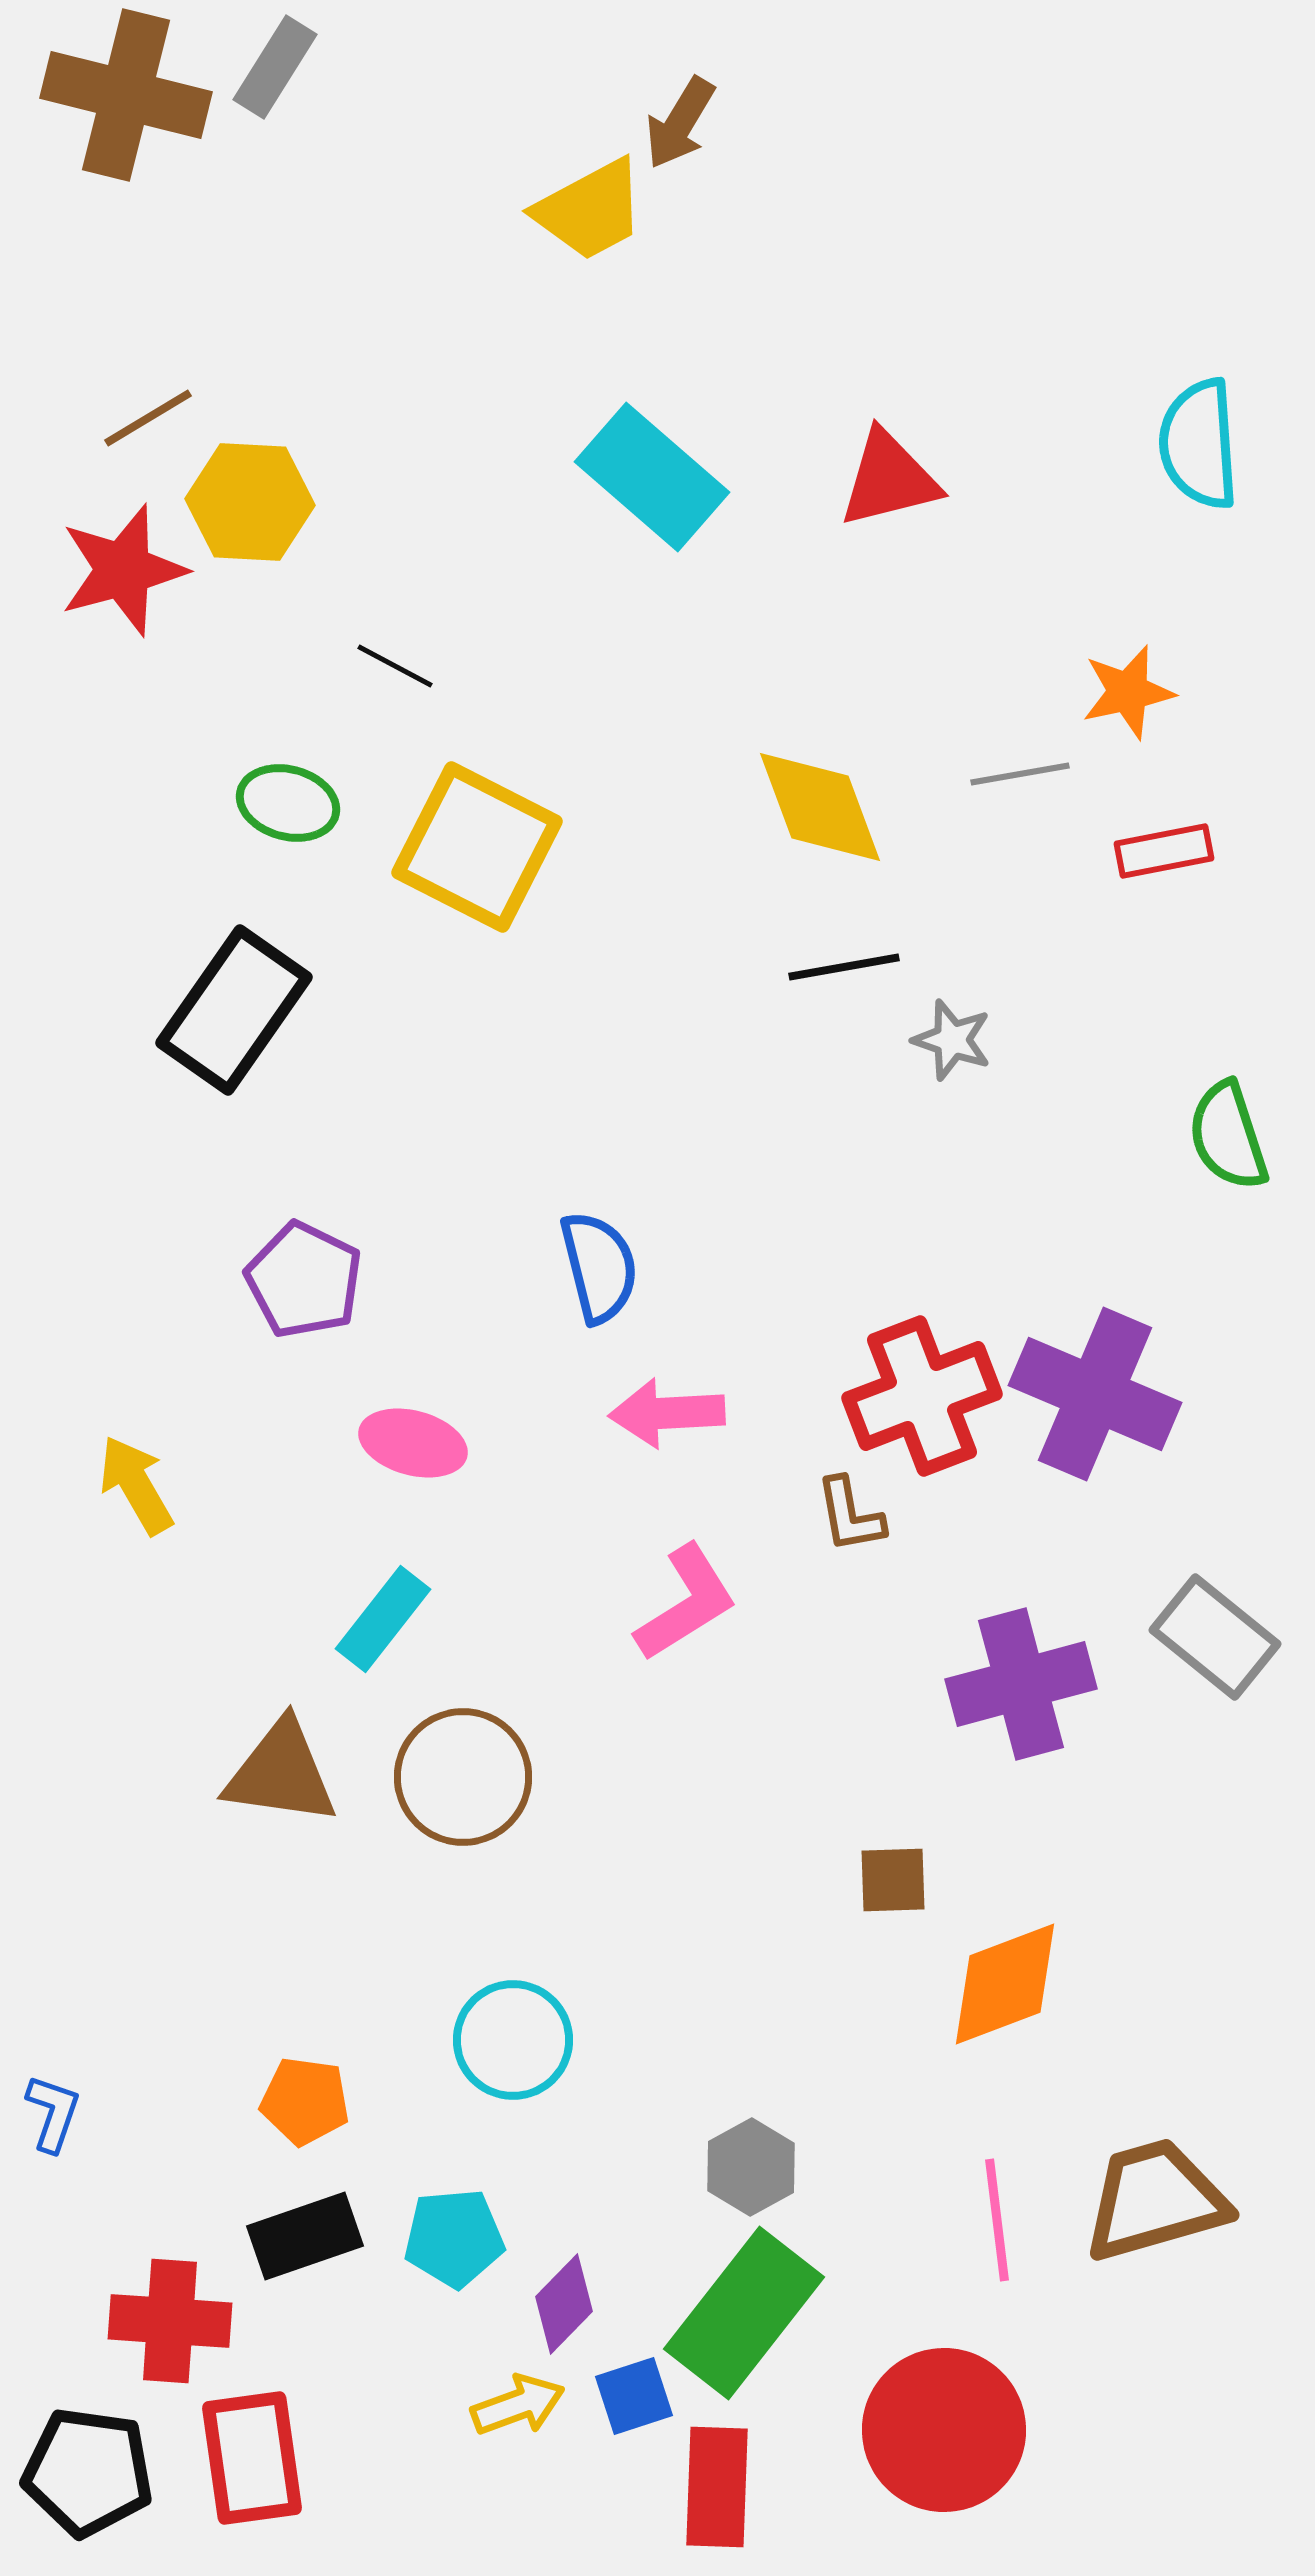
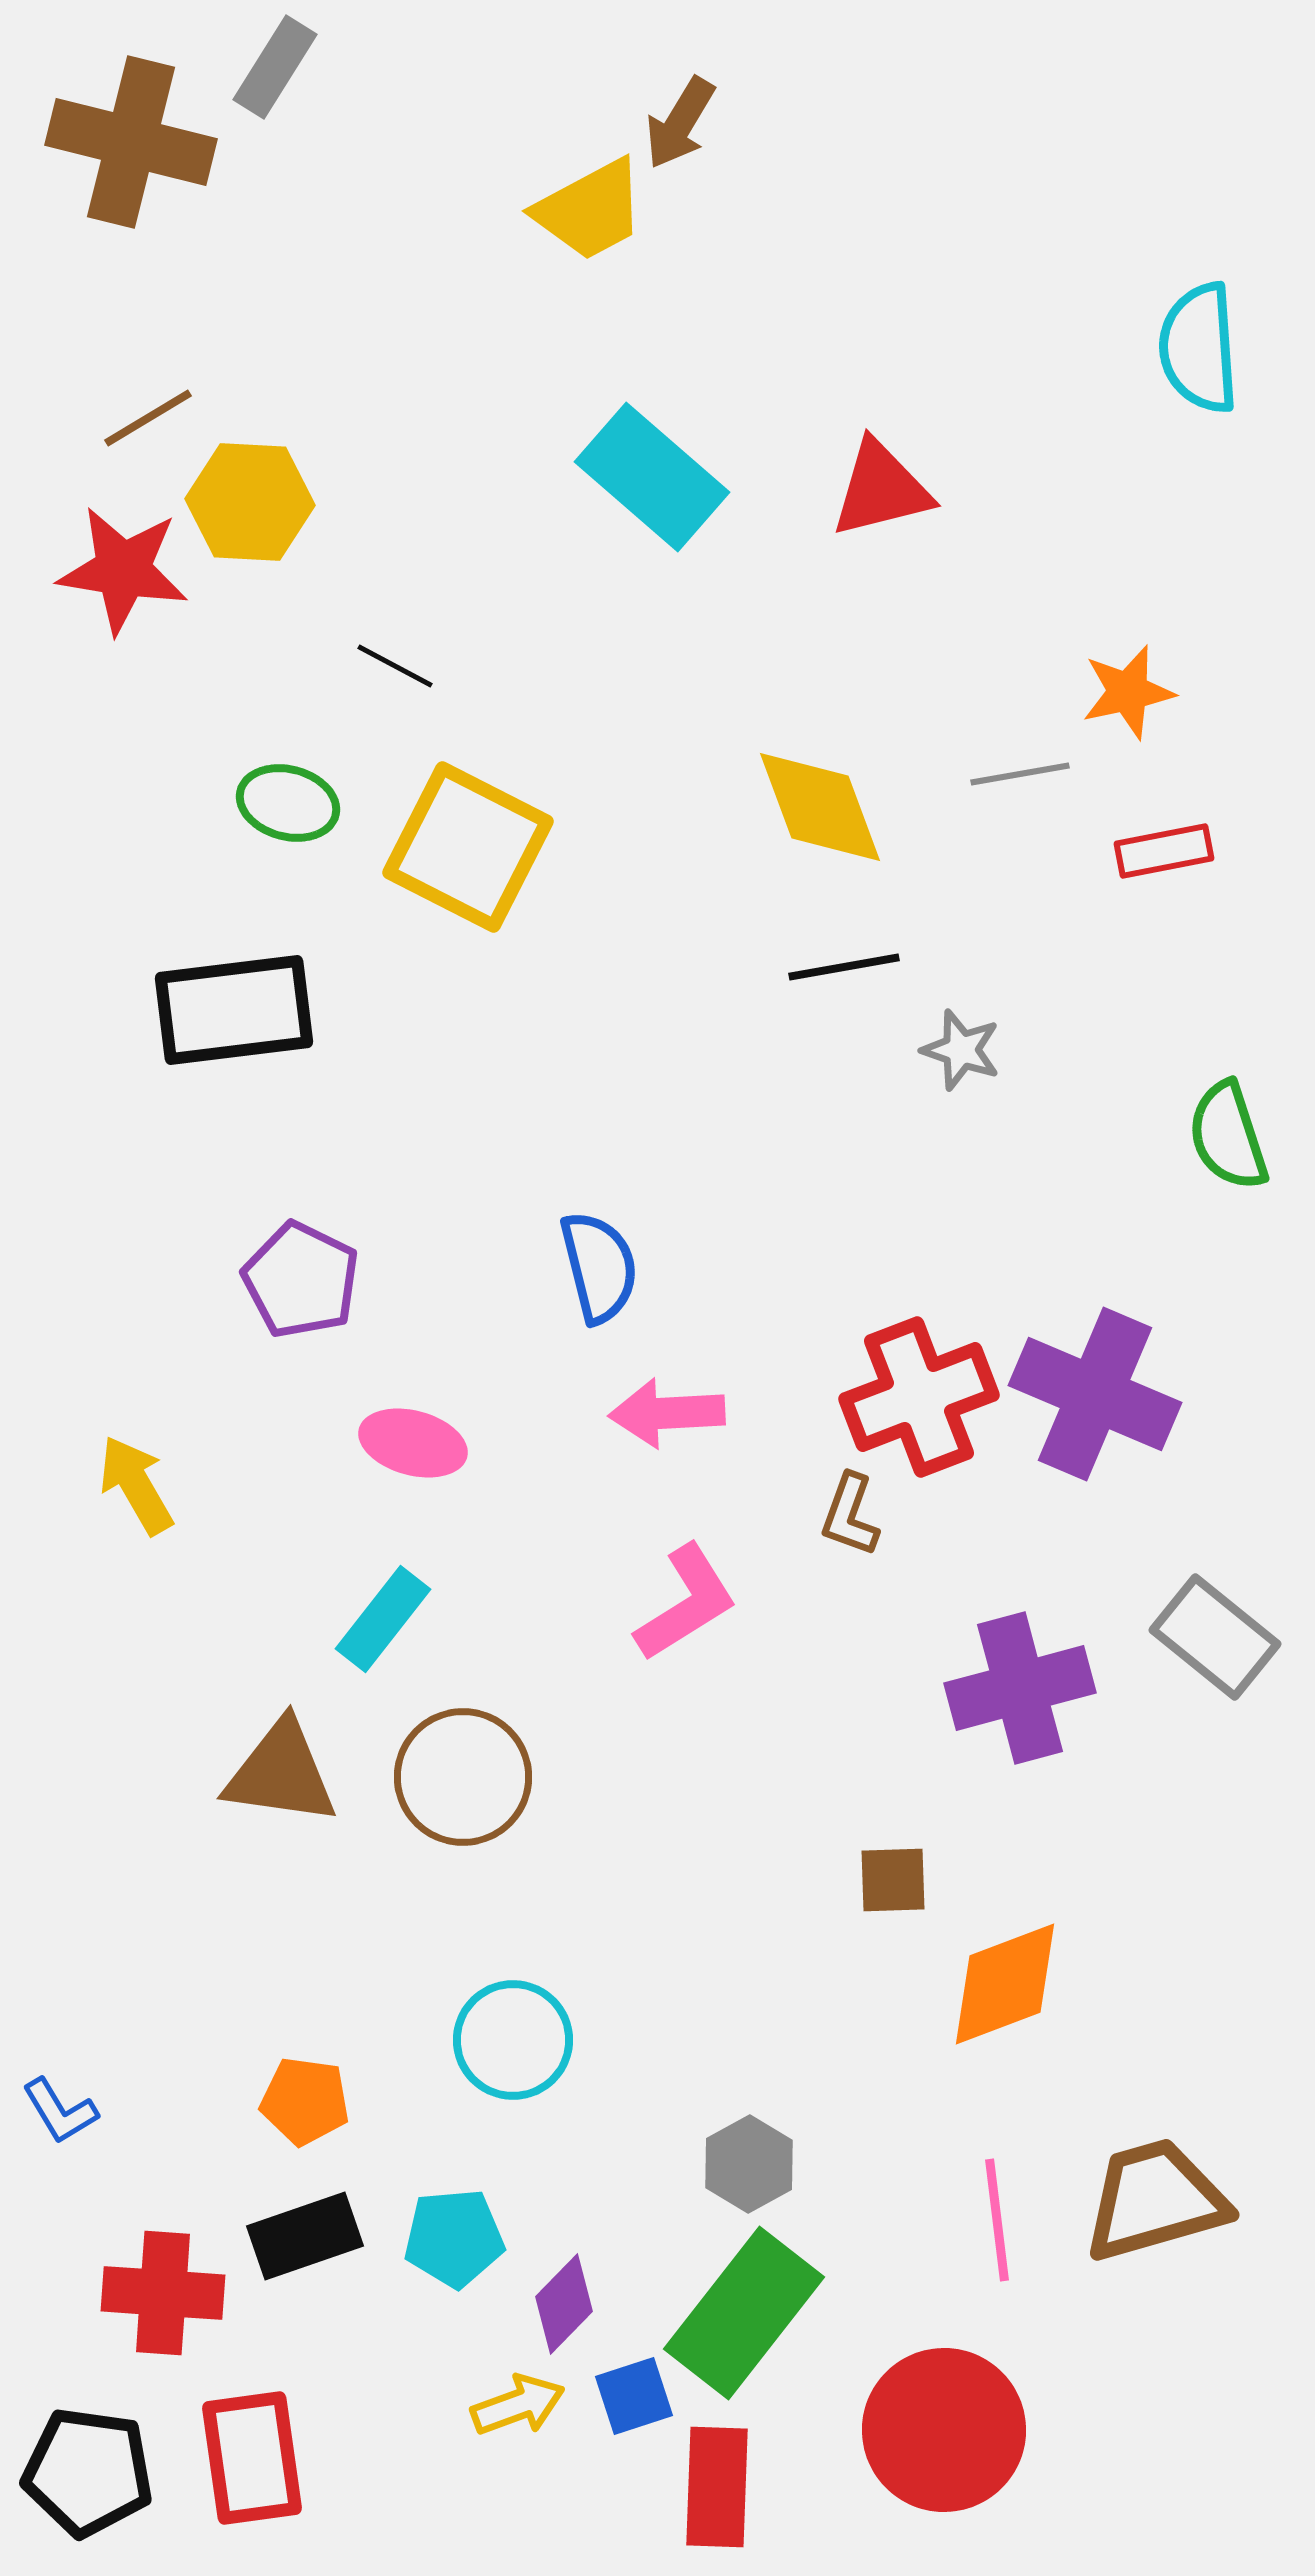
brown cross at (126, 95): moved 5 px right, 47 px down
cyan semicircle at (1199, 444): moved 96 px up
red triangle at (889, 479): moved 8 px left, 10 px down
red star at (123, 570): rotated 24 degrees clockwise
yellow square at (477, 847): moved 9 px left
black rectangle at (234, 1010): rotated 48 degrees clockwise
gray star at (952, 1040): moved 9 px right, 10 px down
purple pentagon at (304, 1280): moved 3 px left
red cross at (922, 1396): moved 3 px left, 1 px down
brown L-shape at (850, 1515): rotated 30 degrees clockwise
purple cross at (1021, 1684): moved 1 px left, 4 px down
blue L-shape at (53, 2113): moved 7 px right, 2 px up; rotated 130 degrees clockwise
gray hexagon at (751, 2167): moved 2 px left, 3 px up
red cross at (170, 2321): moved 7 px left, 28 px up
